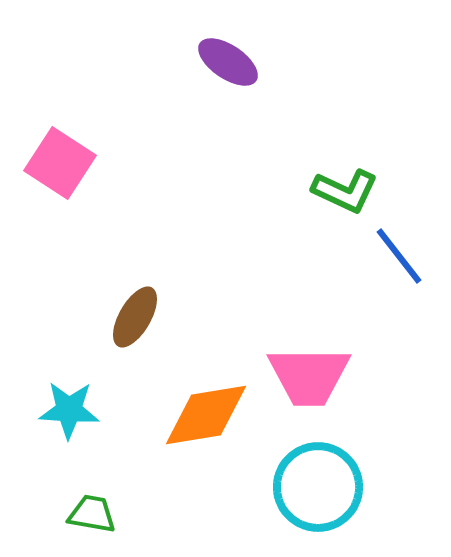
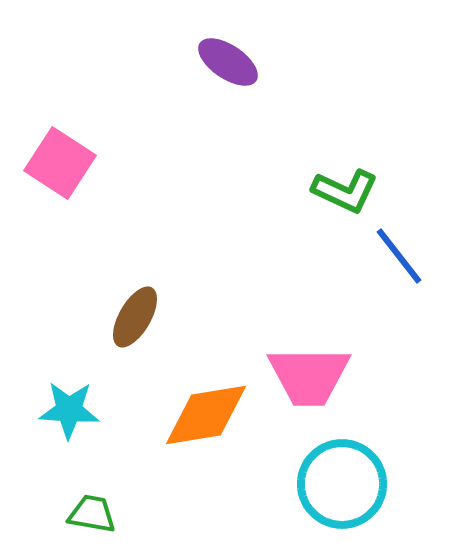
cyan circle: moved 24 px right, 3 px up
